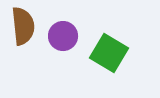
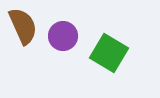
brown semicircle: rotated 18 degrees counterclockwise
